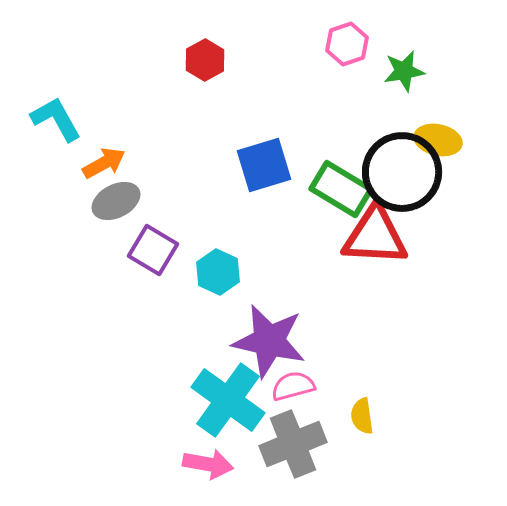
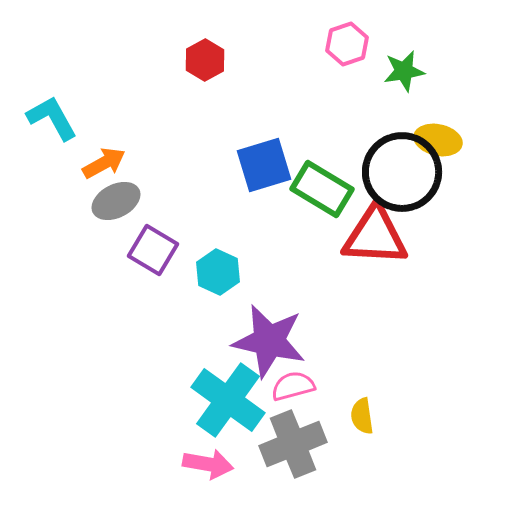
cyan L-shape: moved 4 px left, 1 px up
green rectangle: moved 19 px left
